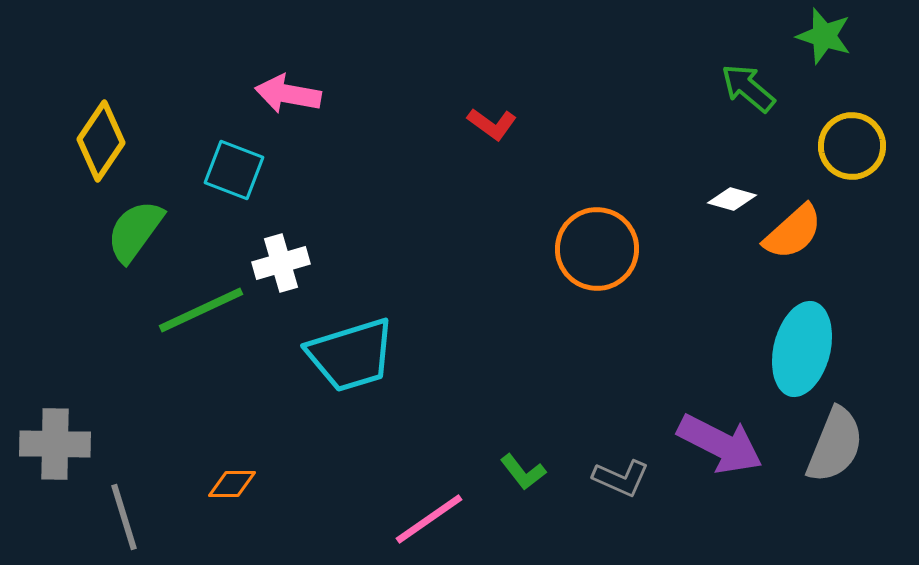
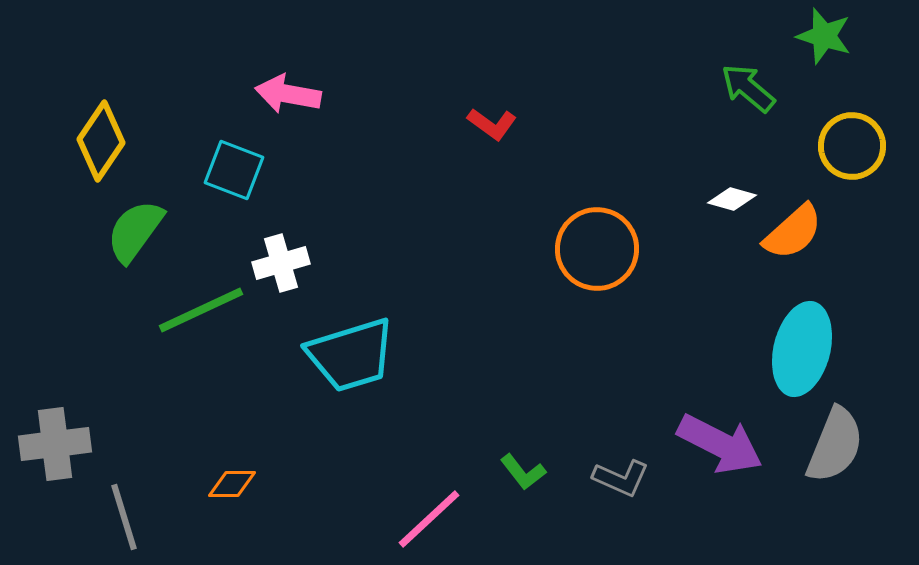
gray cross: rotated 8 degrees counterclockwise
pink line: rotated 8 degrees counterclockwise
